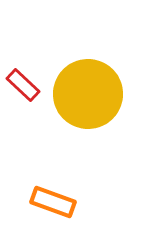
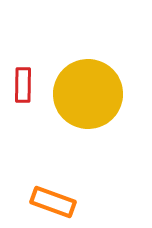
red rectangle: rotated 48 degrees clockwise
